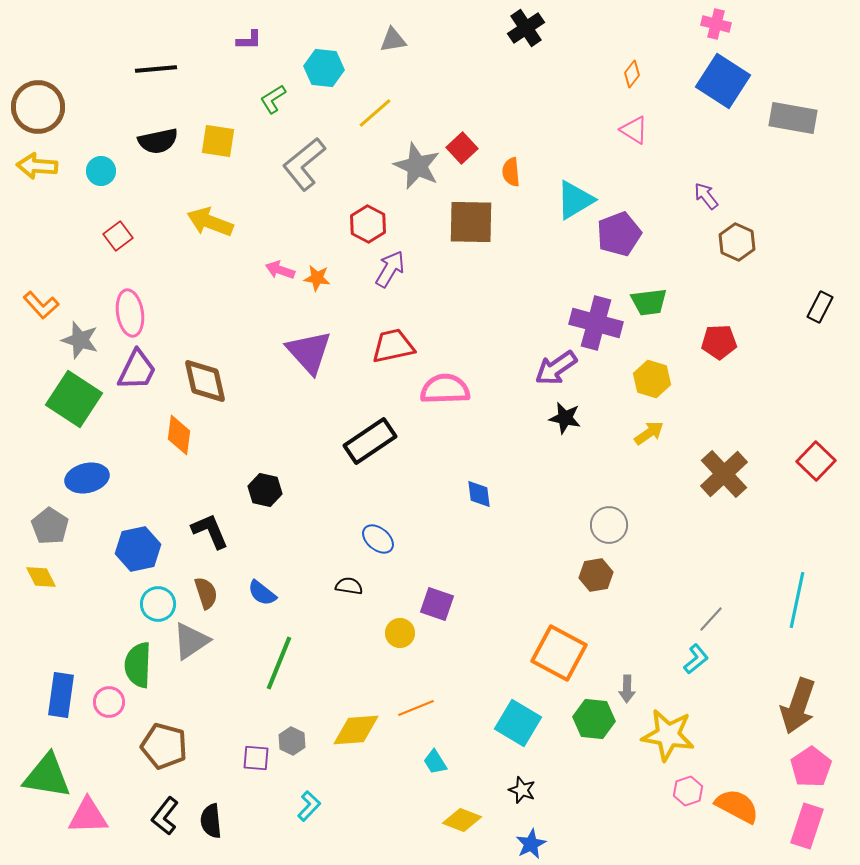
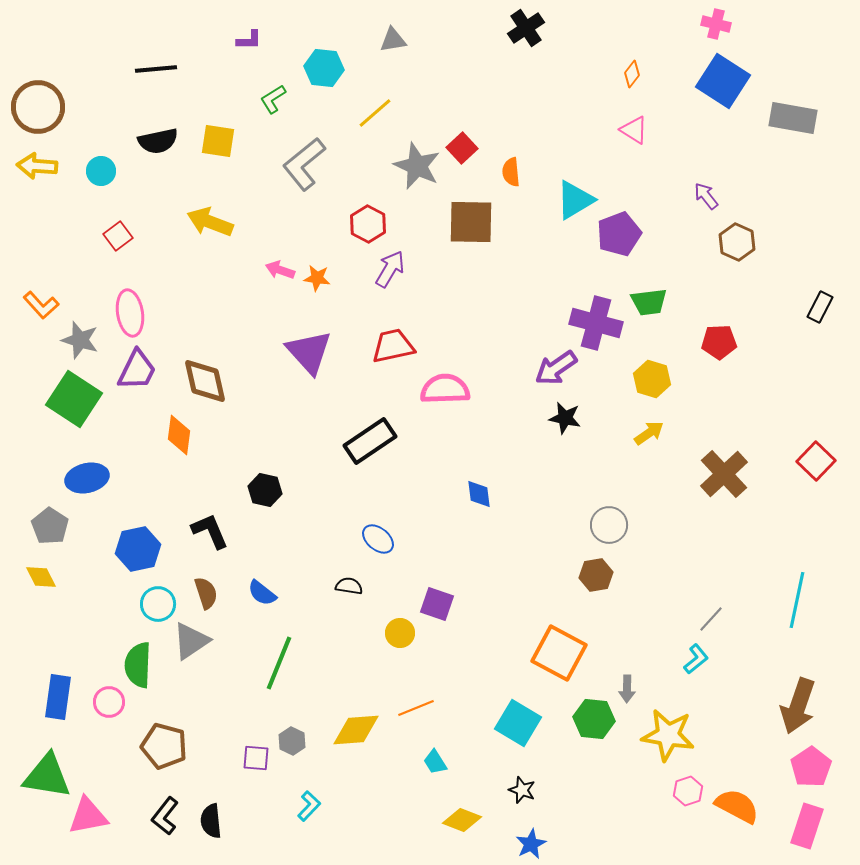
blue rectangle at (61, 695): moved 3 px left, 2 px down
pink triangle at (88, 816): rotated 9 degrees counterclockwise
